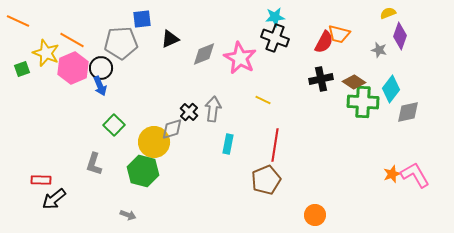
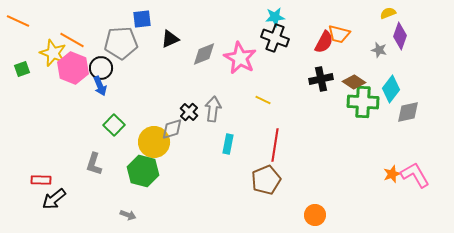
yellow star at (46, 53): moved 7 px right
pink hexagon at (73, 68): rotated 16 degrees counterclockwise
